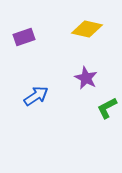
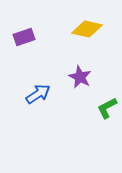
purple star: moved 6 px left, 1 px up
blue arrow: moved 2 px right, 2 px up
